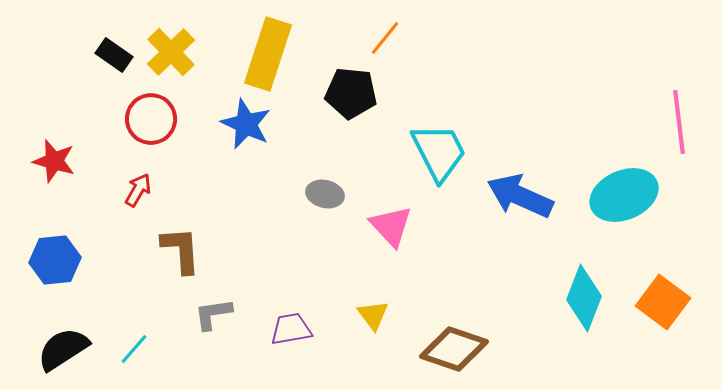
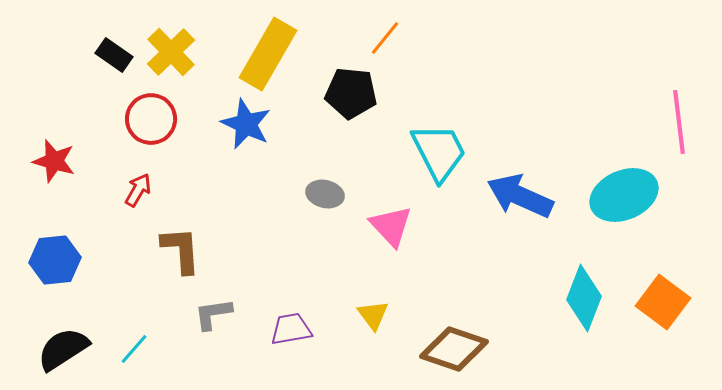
yellow rectangle: rotated 12 degrees clockwise
